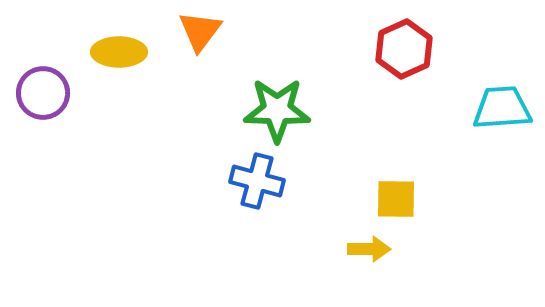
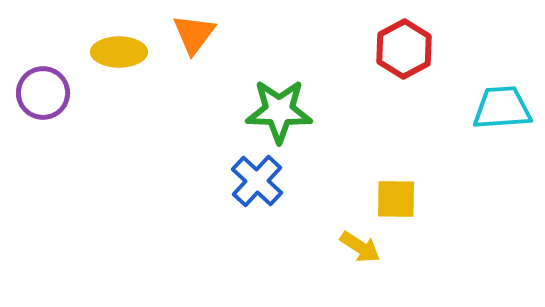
orange triangle: moved 6 px left, 3 px down
red hexagon: rotated 4 degrees counterclockwise
green star: moved 2 px right, 1 px down
blue cross: rotated 28 degrees clockwise
yellow arrow: moved 9 px left, 2 px up; rotated 33 degrees clockwise
